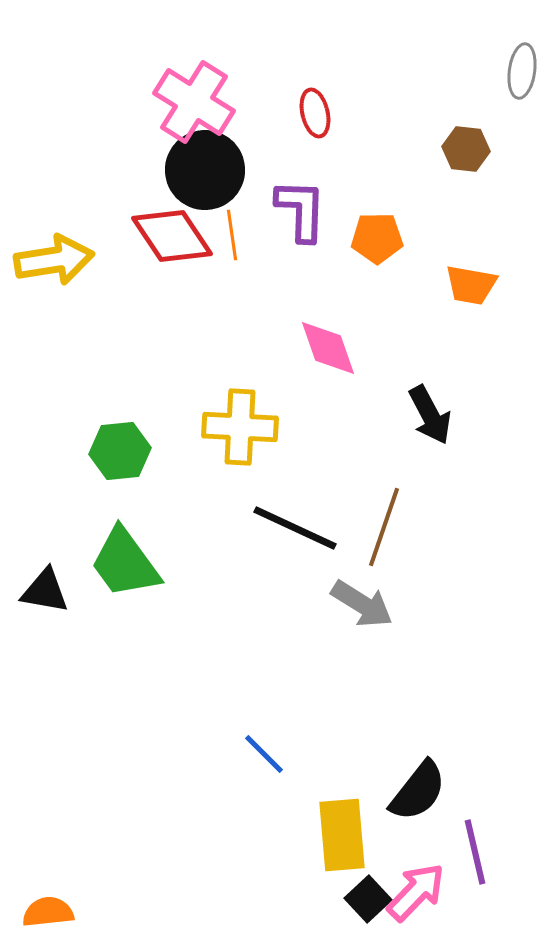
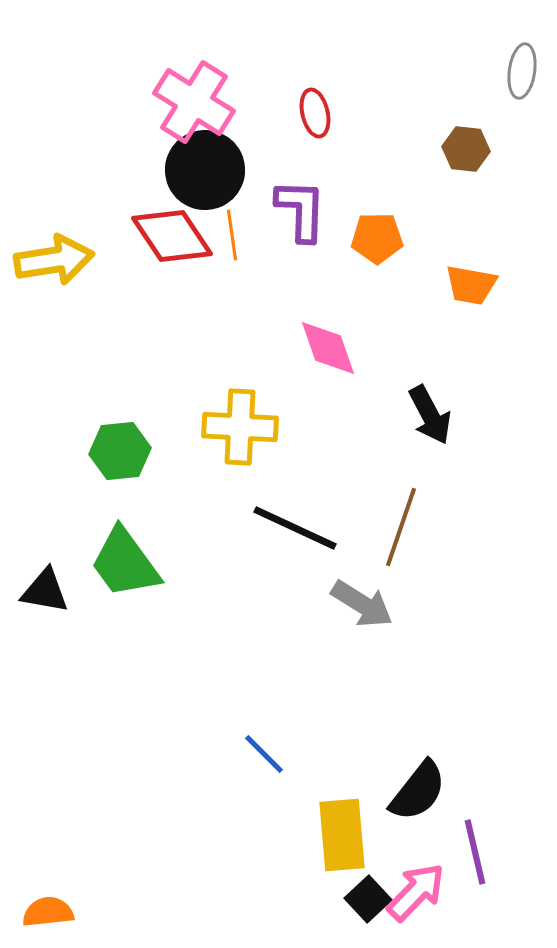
brown line: moved 17 px right
